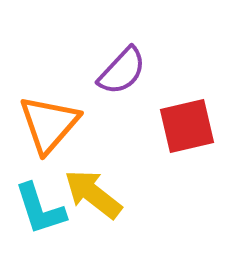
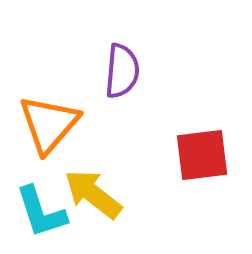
purple semicircle: rotated 38 degrees counterclockwise
red square: moved 15 px right, 29 px down; rotated 6 degrees clockwise
cyan L-shape: moved 1 px right, 3 px down
